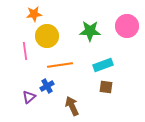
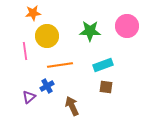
orange star: moved 1 px left, 1 px up
